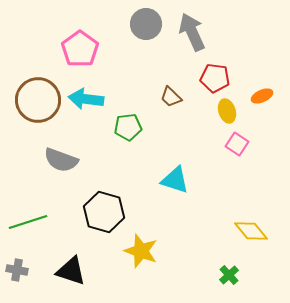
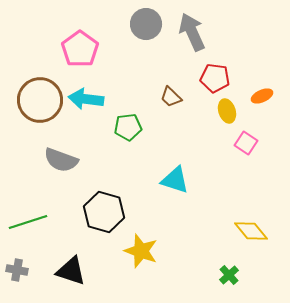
brown circle: moved 2 px right
pink square: moved 9 px right, 1 px up
